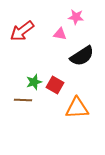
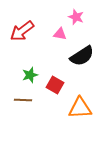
pink star: rotated 14 degrees clockwise
green star: moved 4 px left, 7 px up
orange triangle: moved 3 px right
